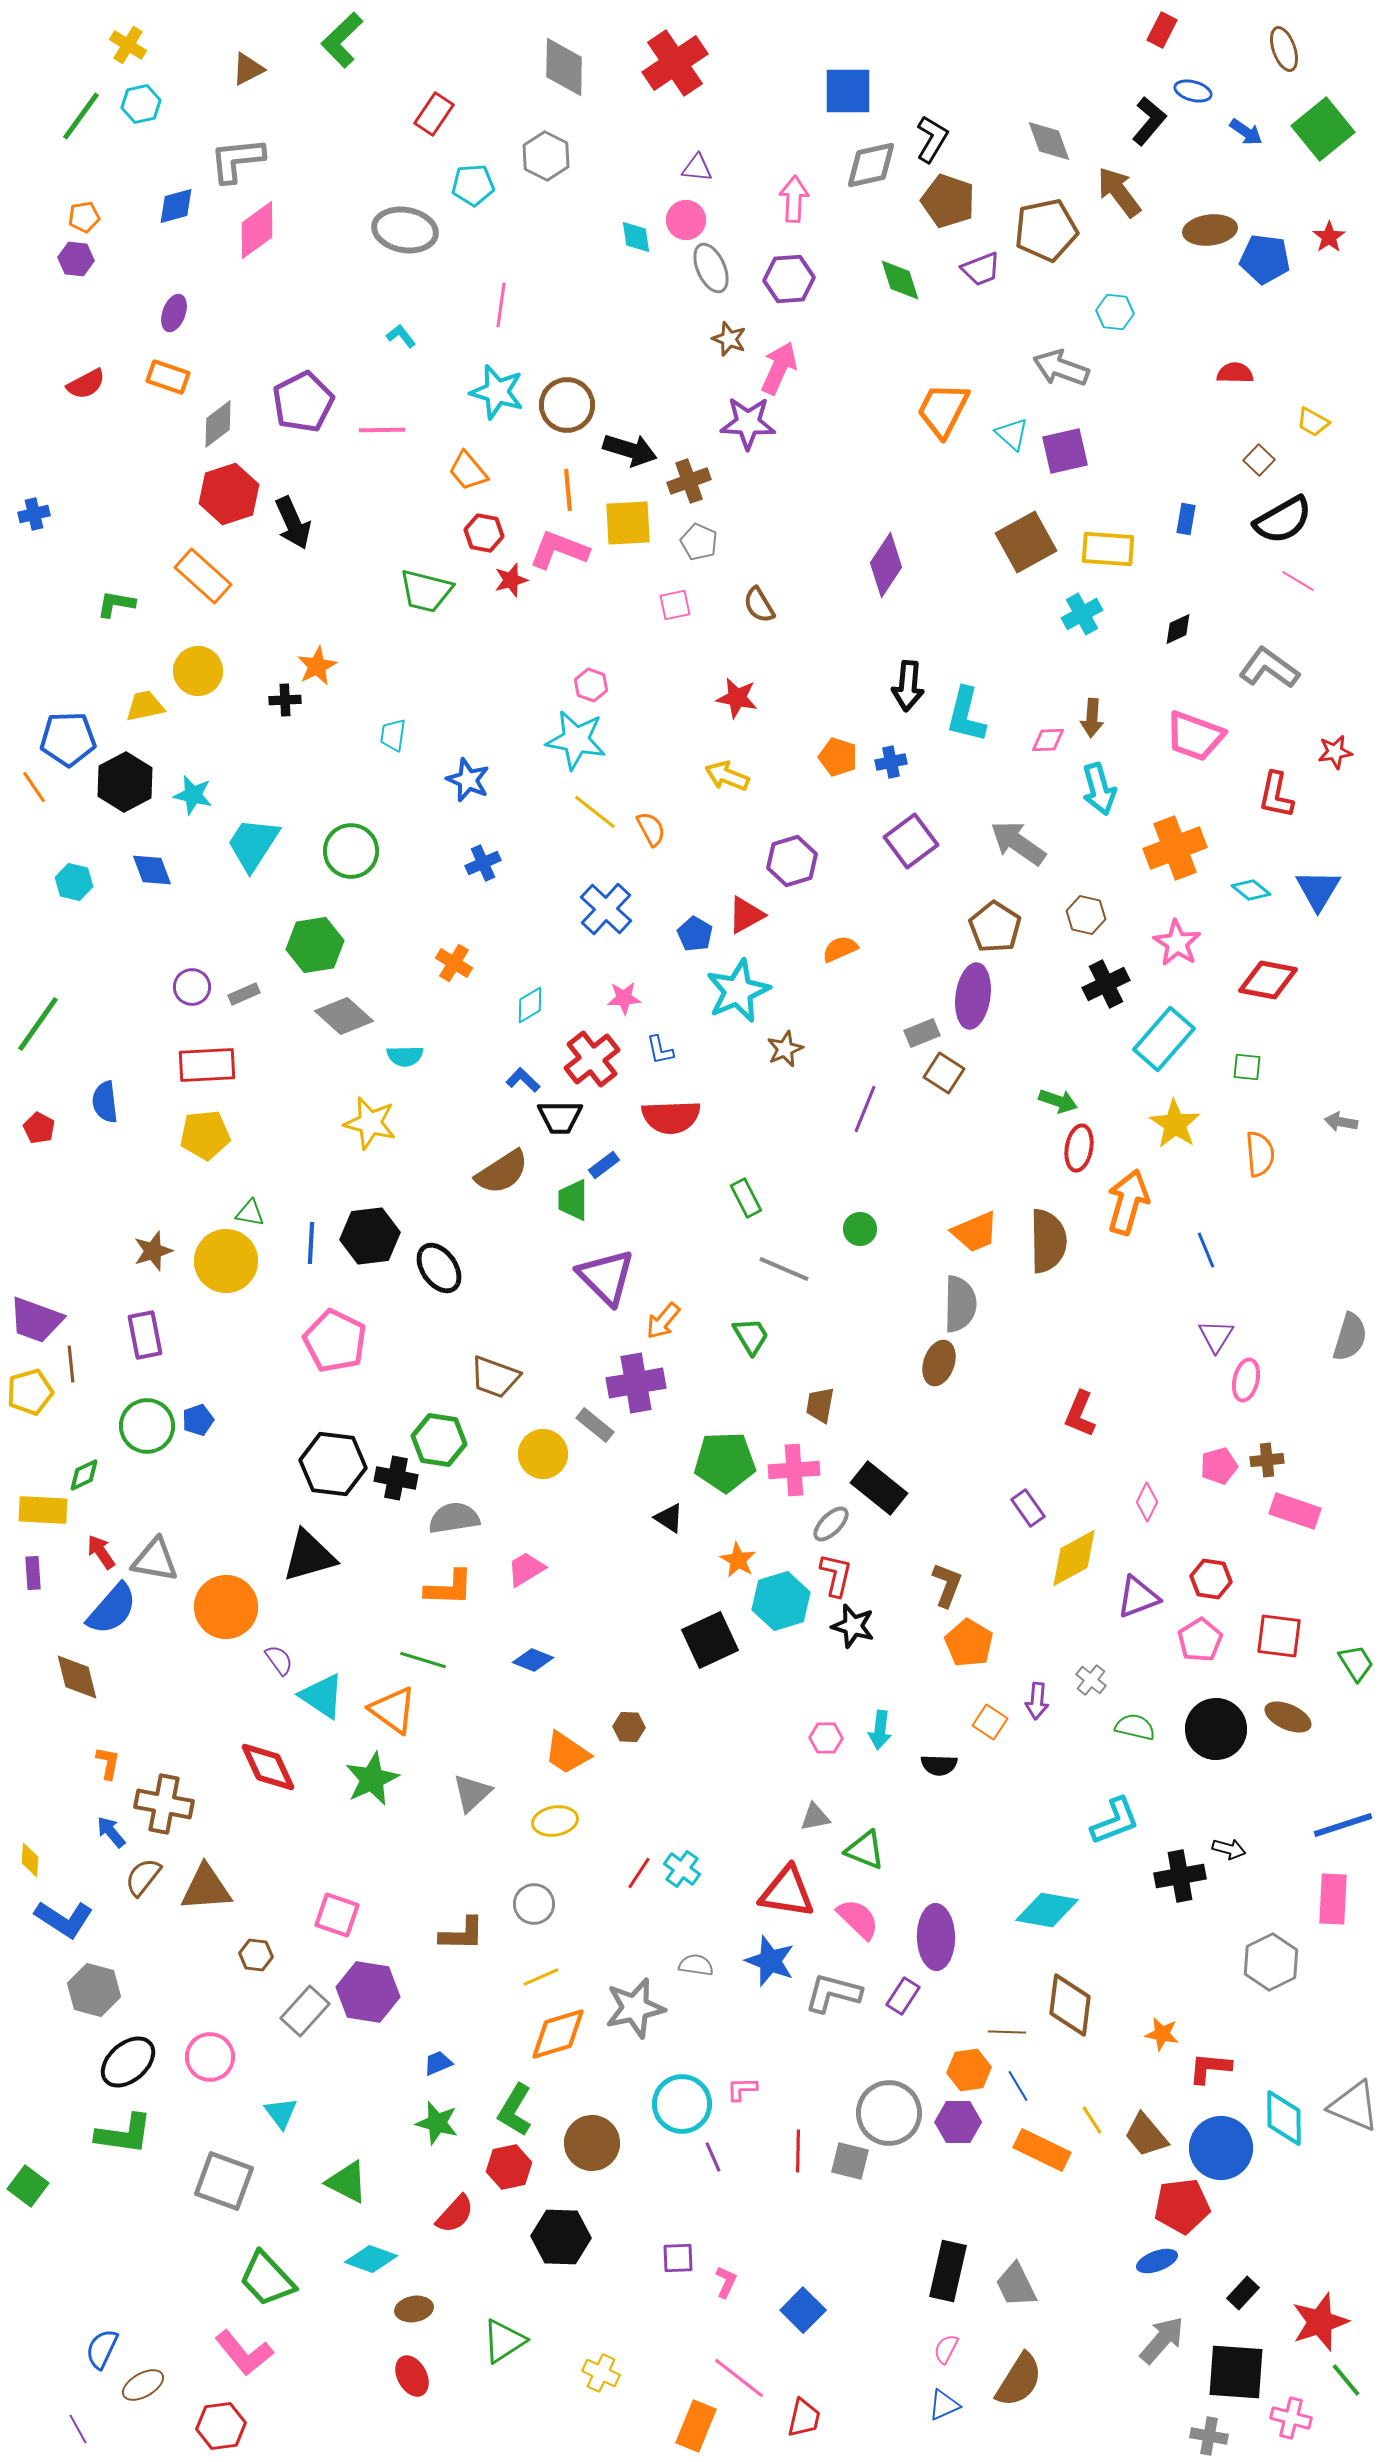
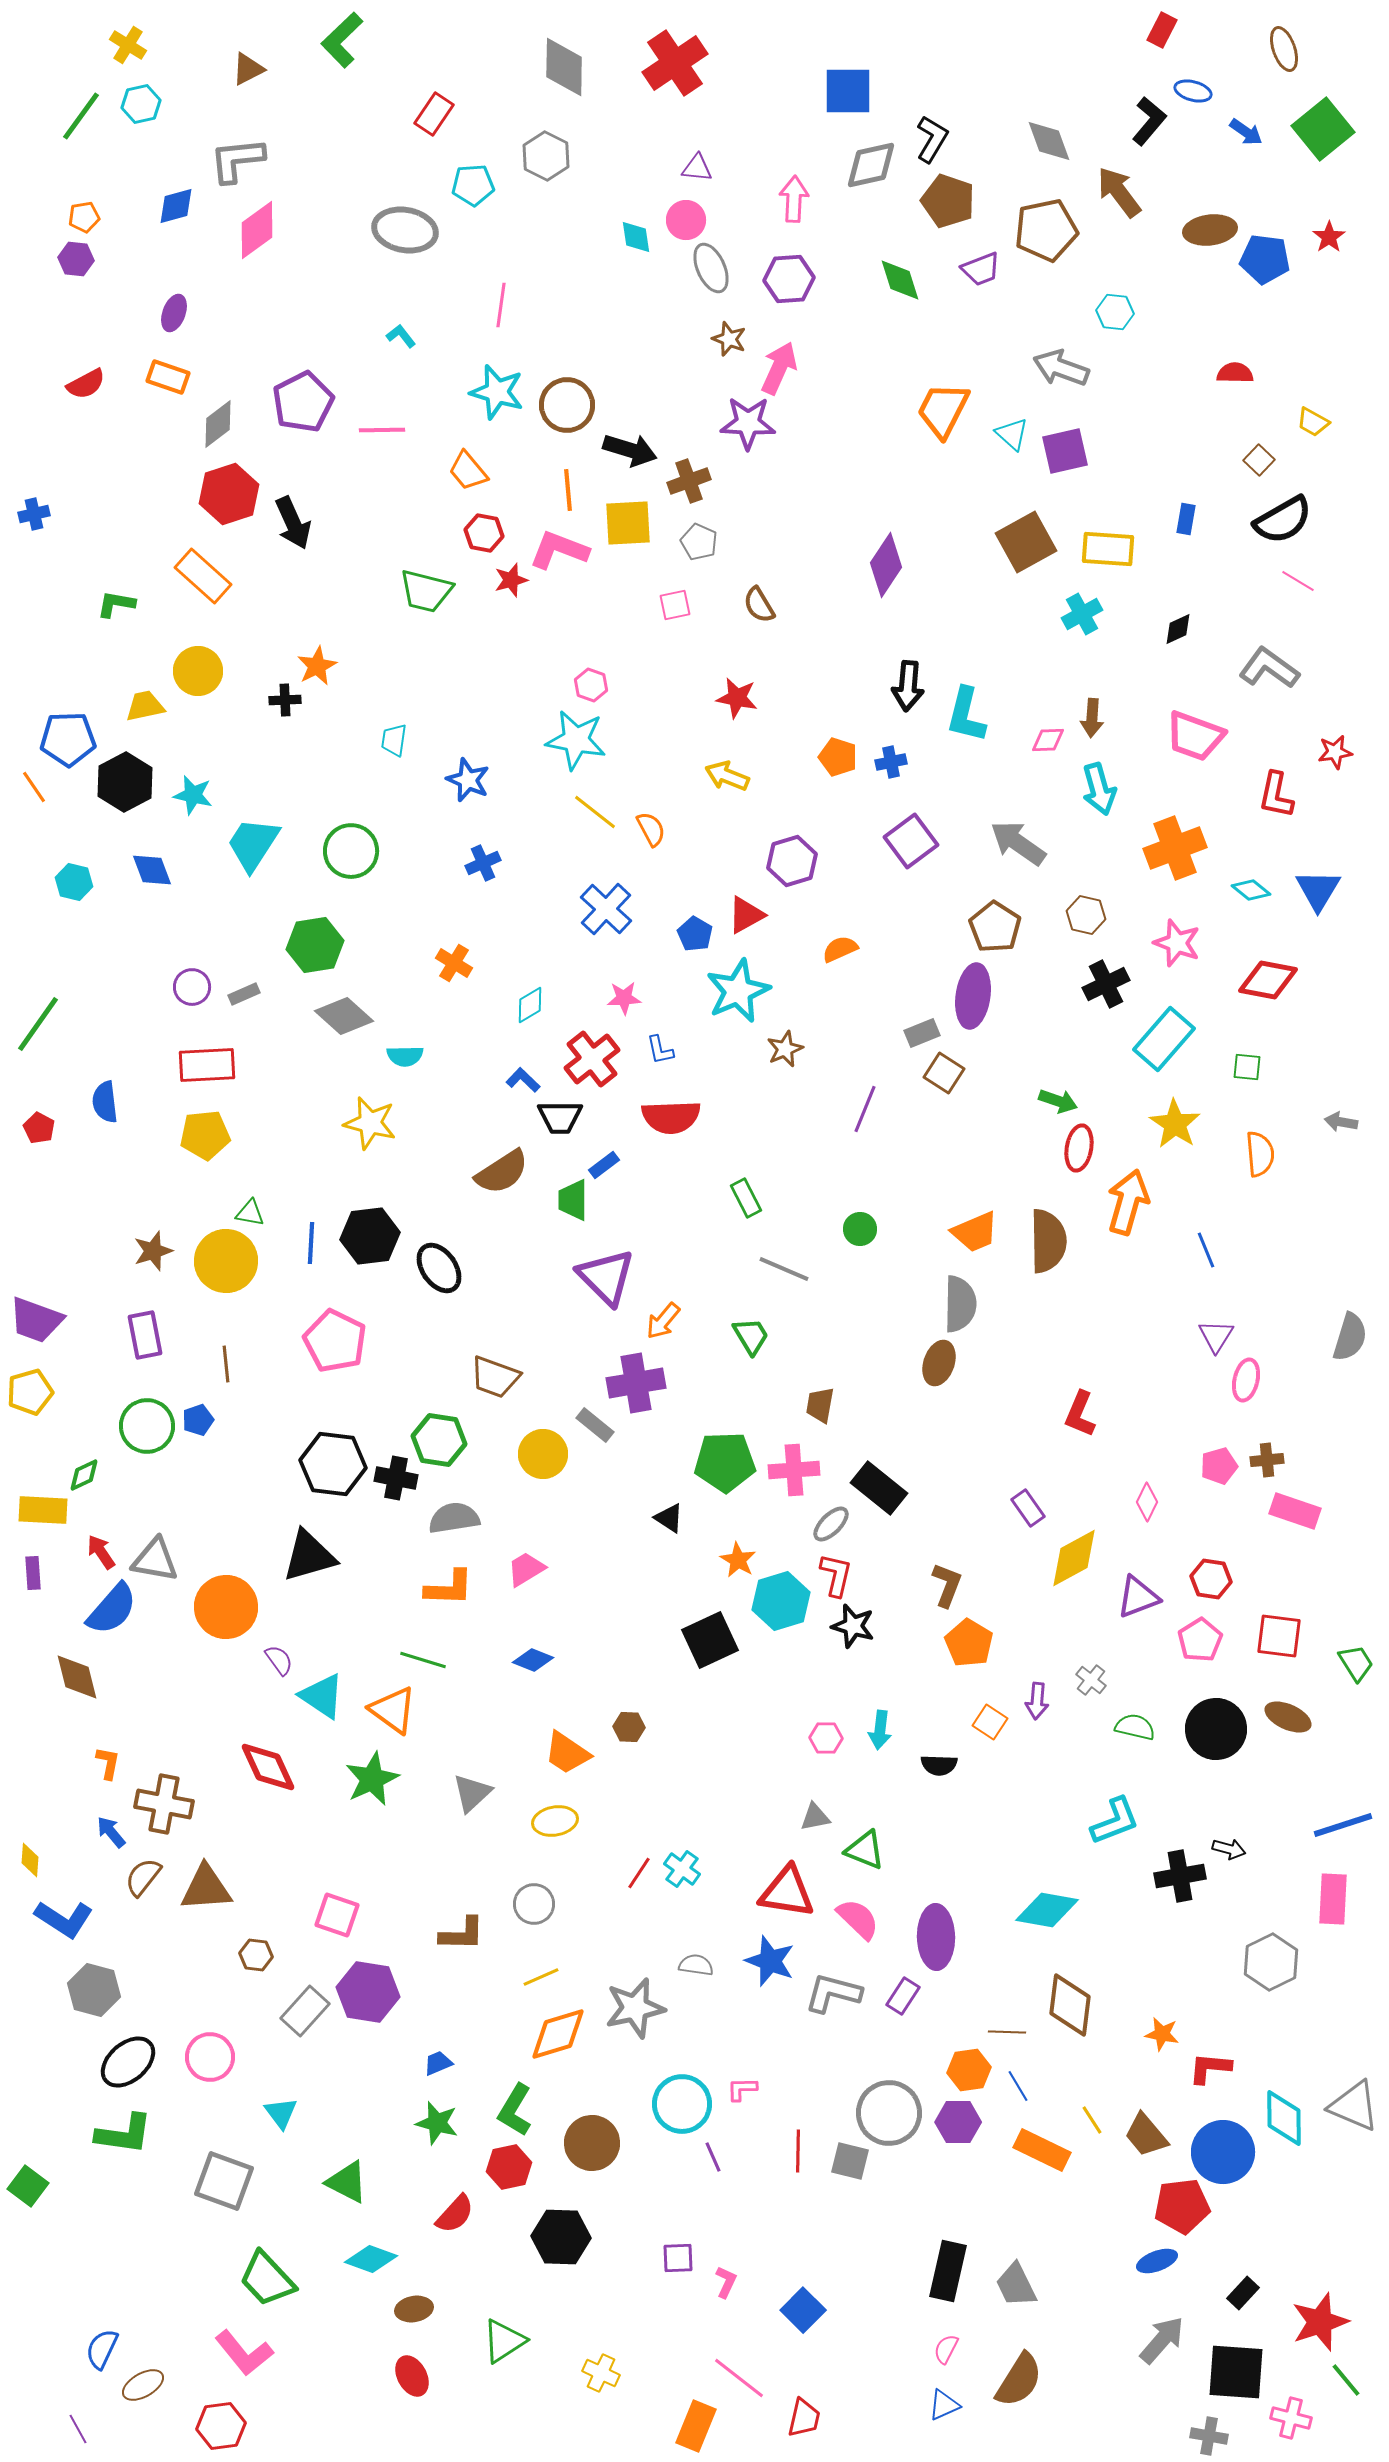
cyan trapezoid at (393, 735): moved 1 px right, 5 px down
pink star at (1177, 943): rotated 12 degrees counterclockwise
brown line at (71, 1364): moved 155 px right
blue circle at (1221, 2148): moved 2 px right, 4 px down
